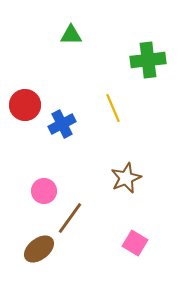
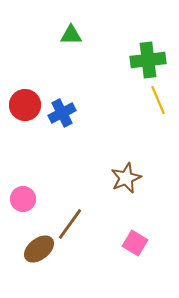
yellow line: moved 45 px right, 8 px up
blue cross: moved 11 px up
pink circle: moved 21 px left, 8 px down
brown line: moved 6 px down
